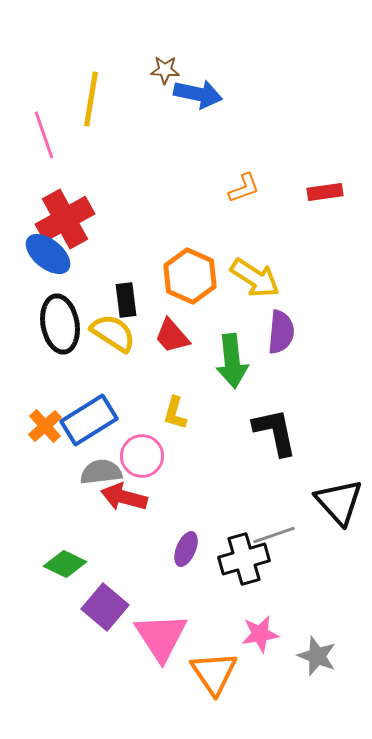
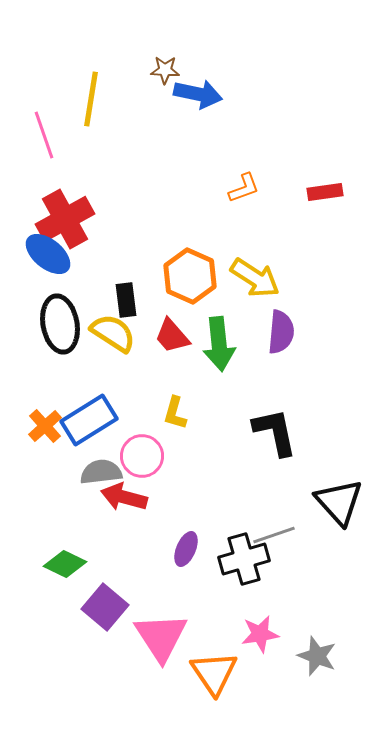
green arrow: moved 13 px left, 17 px up
